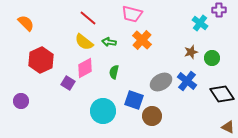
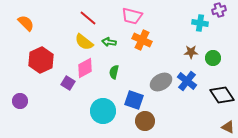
purple cross: rotated 16 degrees counterclockwise
pink trapezoid: moved 2 px down
cyan cross: rotated 28 degrees counterclockwise
orange cross: rotated 18 degrees counterclockwise
brown star: rotated 16 degrees clockwise
green circle: moved 1 px right
black diamond: moved 1 px down
purple circle: moved 1 px left
brown circle: moved 7 px left, 5 px down
